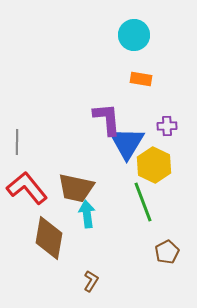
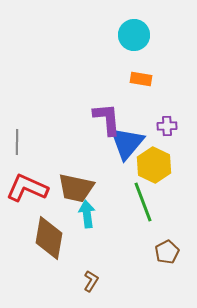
blue triangle: rotated 9 degrees clockwise
red L-shape: rotated 27 degrees counterclockwise
